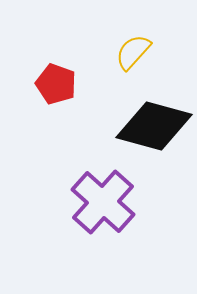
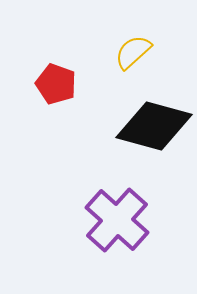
yellow semicircle: rotated 6 degrees clockwise
purple cross: moved 14 px right, 18 px down
